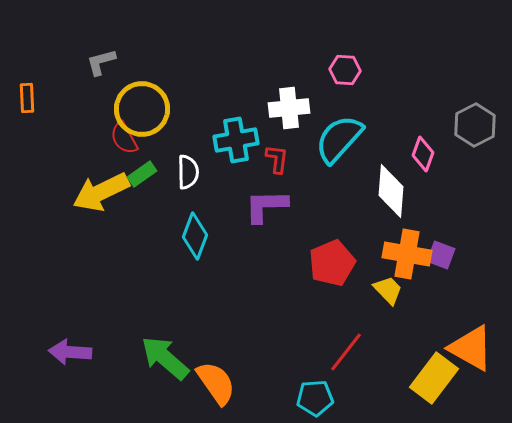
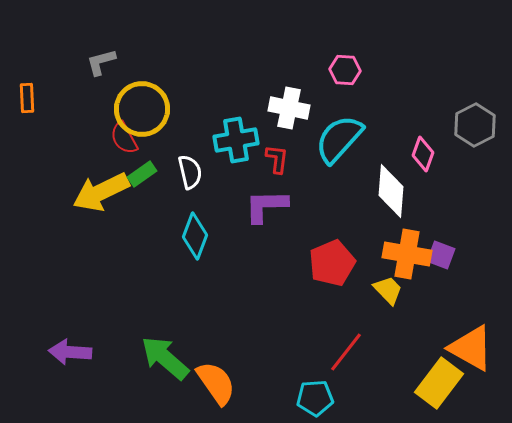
white cross: rotated 18 degrees clockwise
white semicircle: moved 2 px right; rotated 12 degrees counterclockwise
yellow rectangle: moved 5 px right, 5 px down
